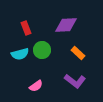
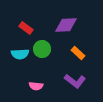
red rectangle: rotated 32 degrees counterclockwise
green circle: moved 1 px up
cyan semicircle: rotated 12 degrees clockwise
pink semicircle: rotated 40 degrees clockwise
